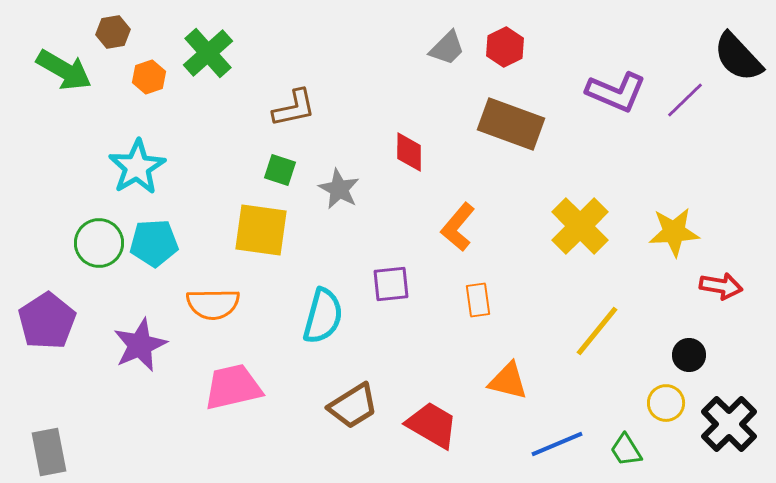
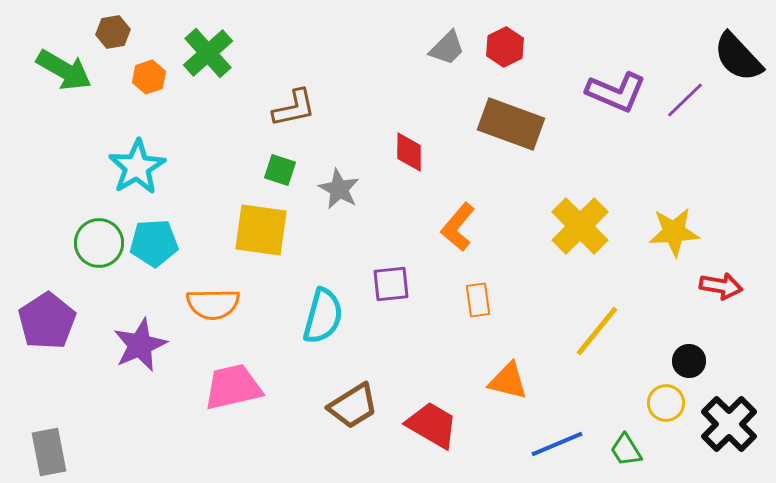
black circle: moved 6 px down
